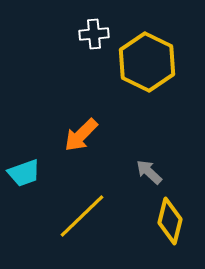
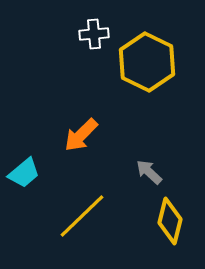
cyan trapezoid: rotated 20 degrees counterclockwise
